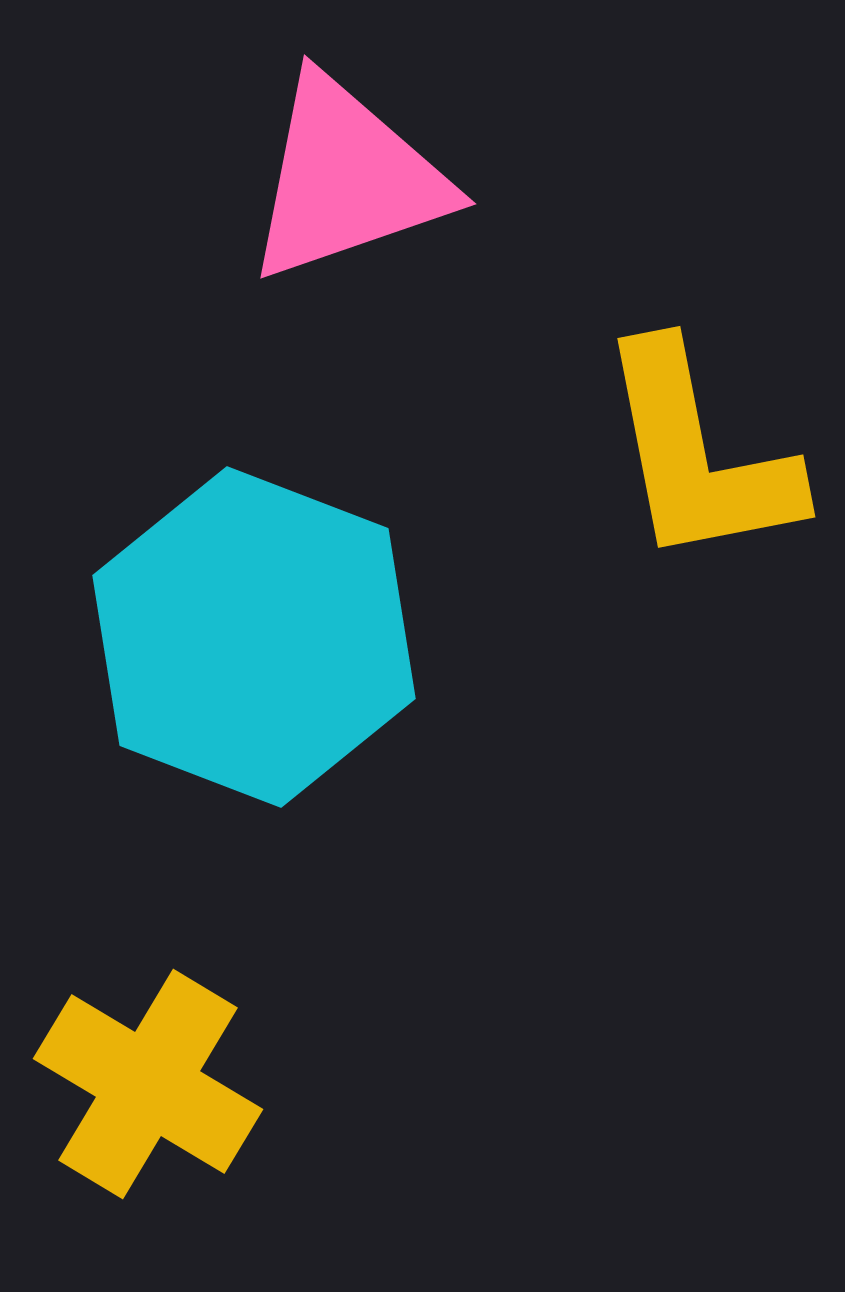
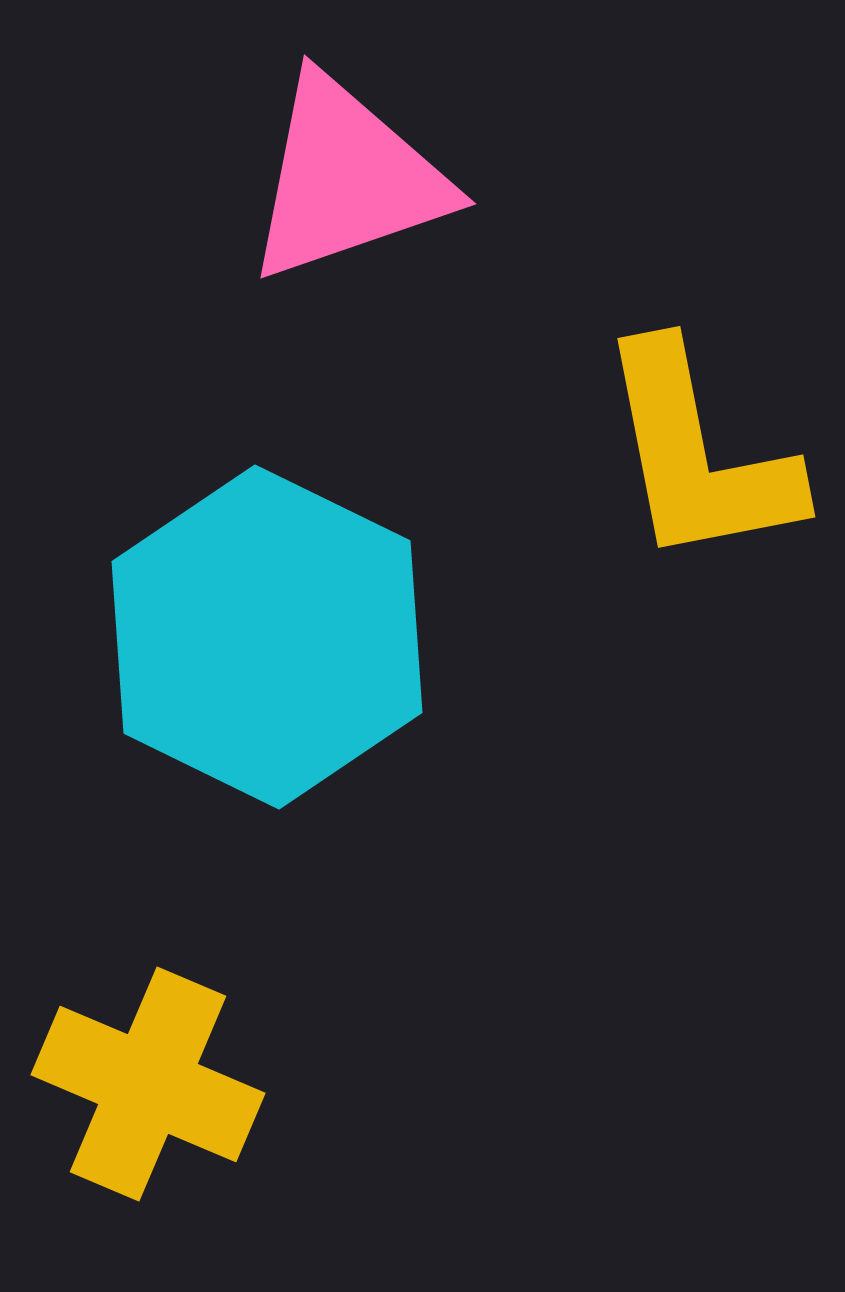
cyan hexagon: moved 13 px right; rotated 5 degrees clockwise
yellow cross: rotated 8 degrees counterclockwise
